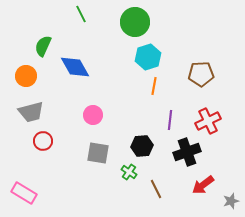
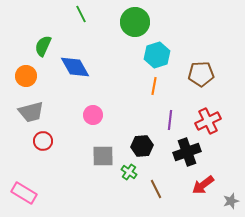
cyan hexagon: moved 9 px right, 2 px up
gray square: moved 5 px right, 3 px down; rotated 10 degrees counterclockwise
